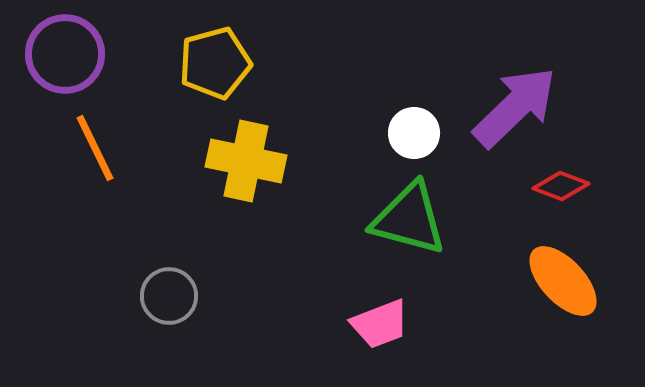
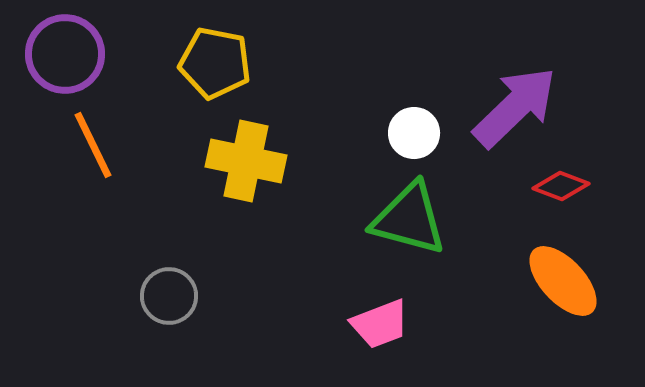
yellow pentagon: rotated 26 degrees clockwise
orange line: moved 2 px left, 3 px up
